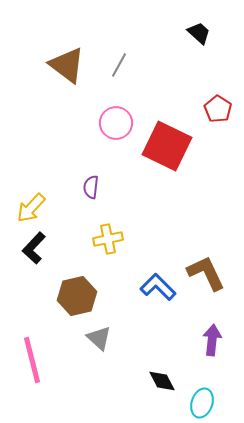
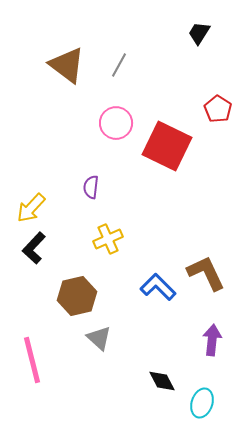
black trapezoid: rotated 100 degrees counterclockwise
yellow cross: rotated 12 degrees counterclockwise
